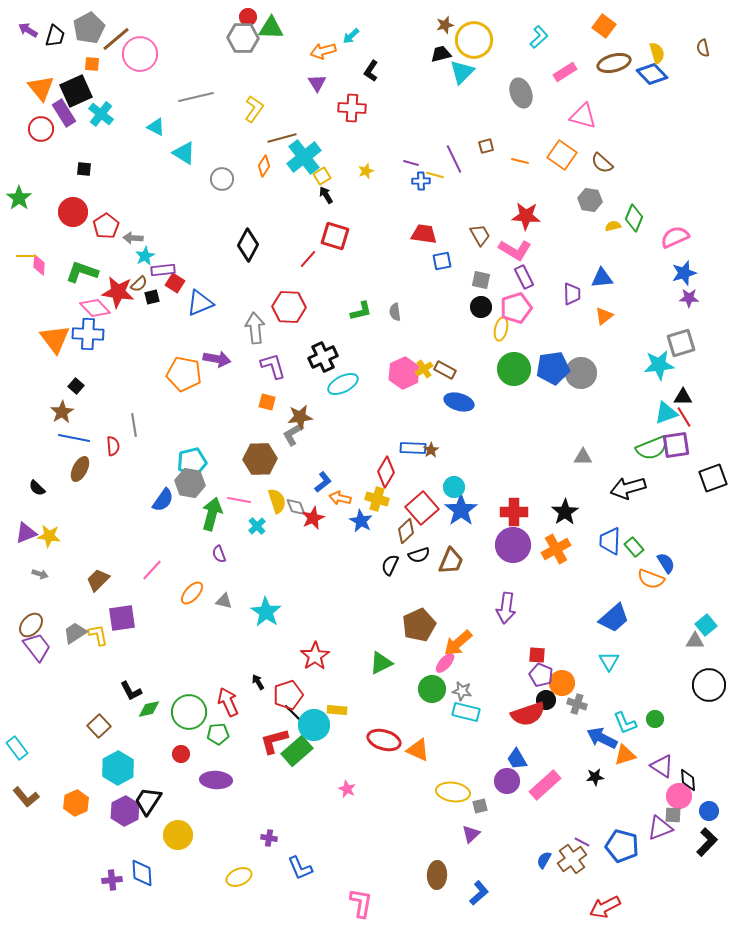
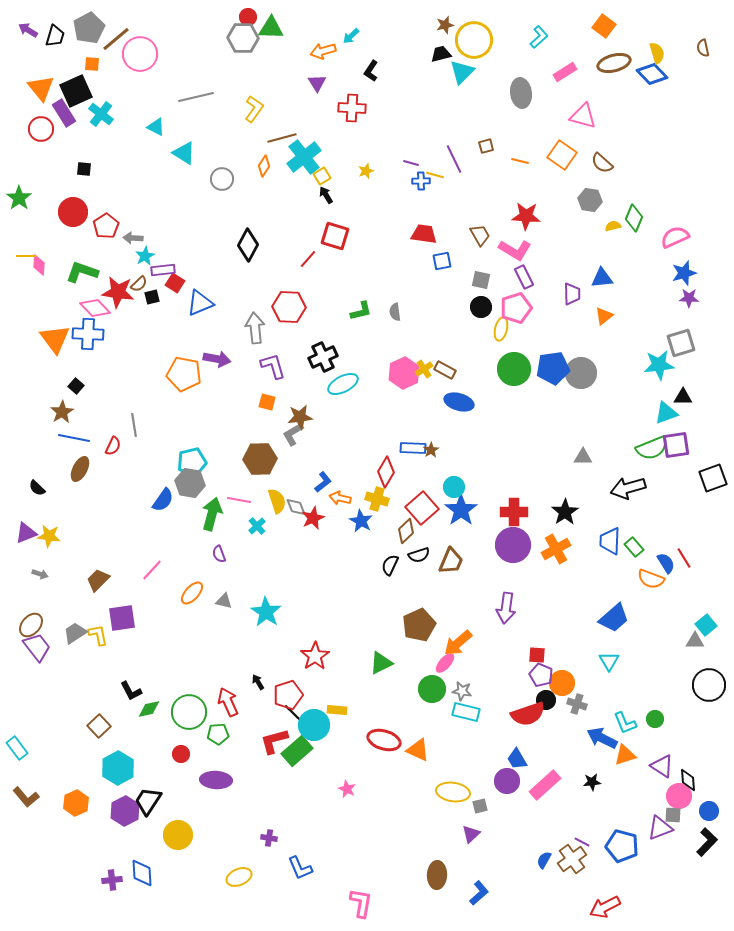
gray ellipse at (521, 93): rotated 12 degrees clockwise
red line at (684, 417): moved 141 px down
red semicircle at (113, 446): rotated 30 degrees clockwise
black star at (595, 777): moved 3 px left, 5 px down
